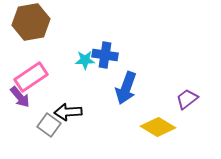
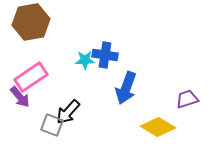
purple trapezoid: rotated 20 degrees clockwise
black arrow: rotated 44 degrees counterclockwise
gray square: moved 3 px right; rotated 15 degrees counterclockwise
